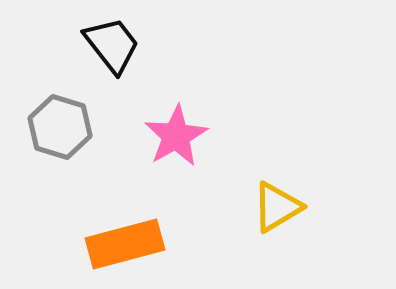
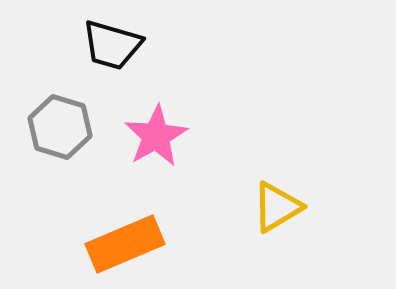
black trapezoid: rotated 144 degrees clockwise
pink star: moved 20 px left
orange rectangle: rotated 8 degrees counterclockwise
